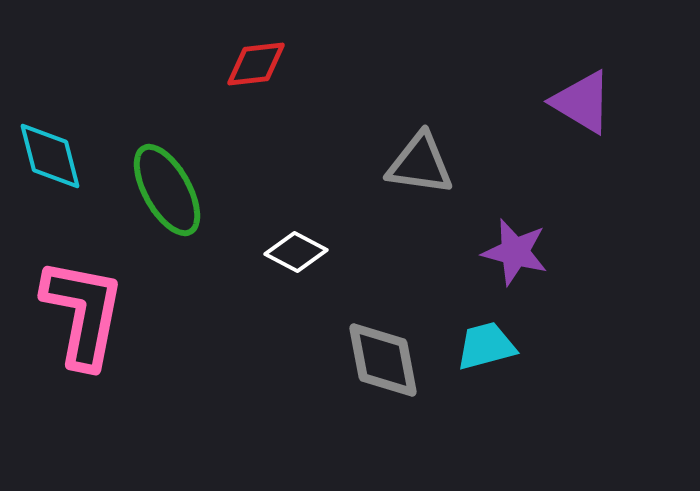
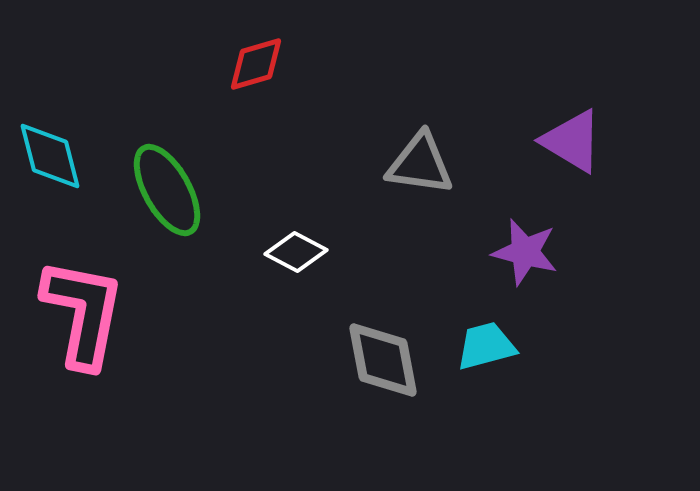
red diamond: rotated 10 degrees counterclockwise
purple triangle: moved 10 px left, 39 px down
purple star: moved 10 px right
